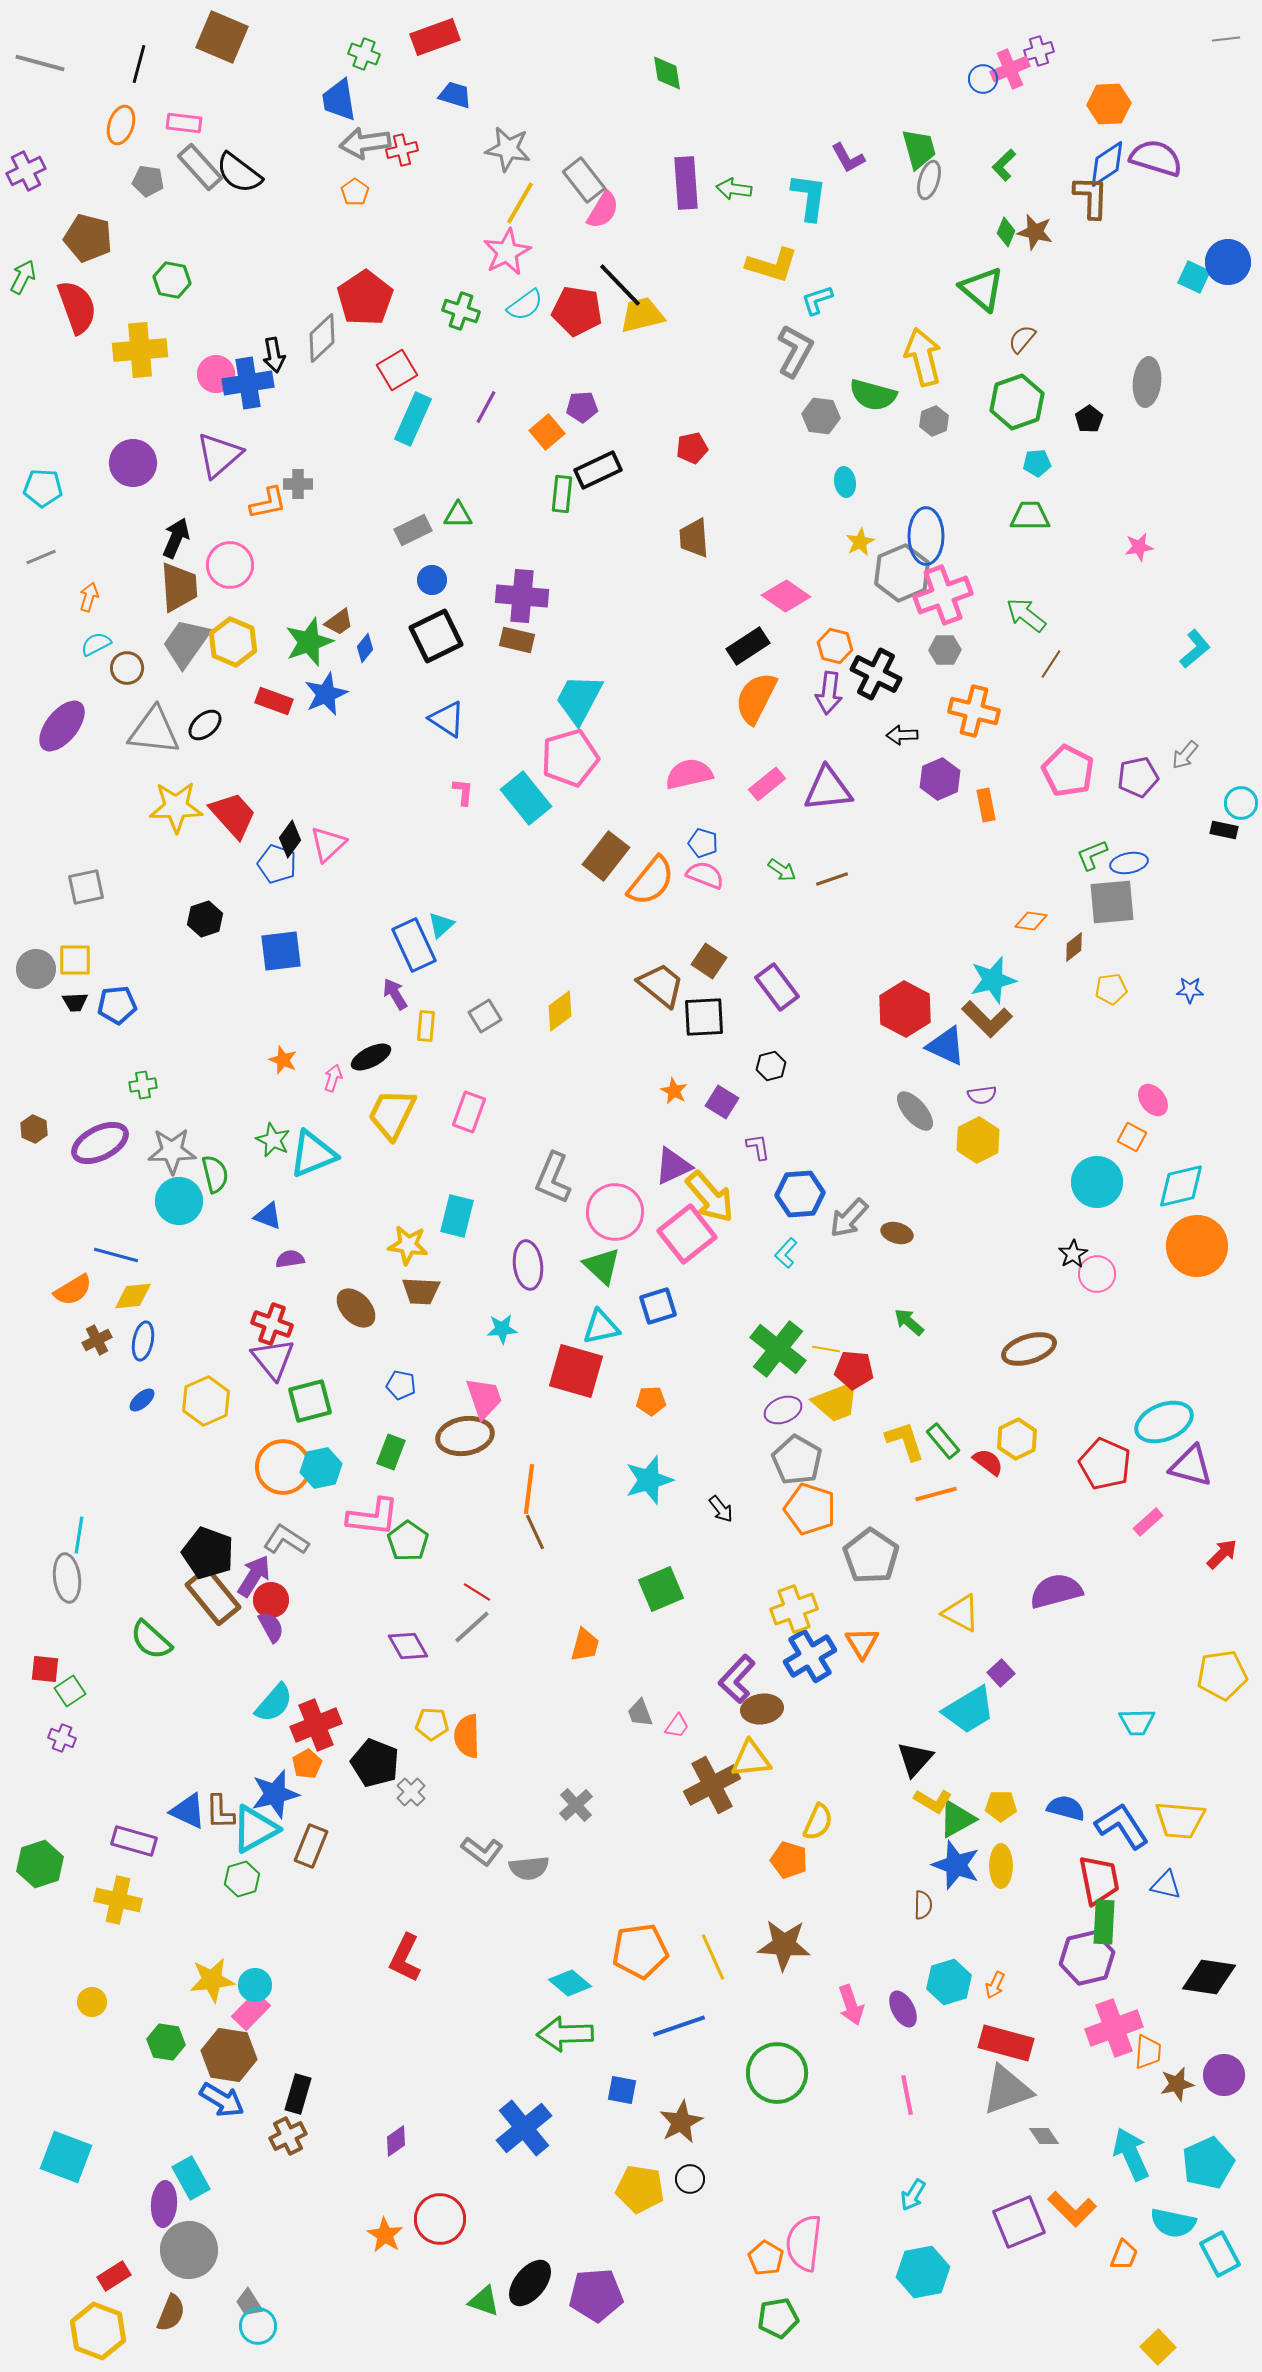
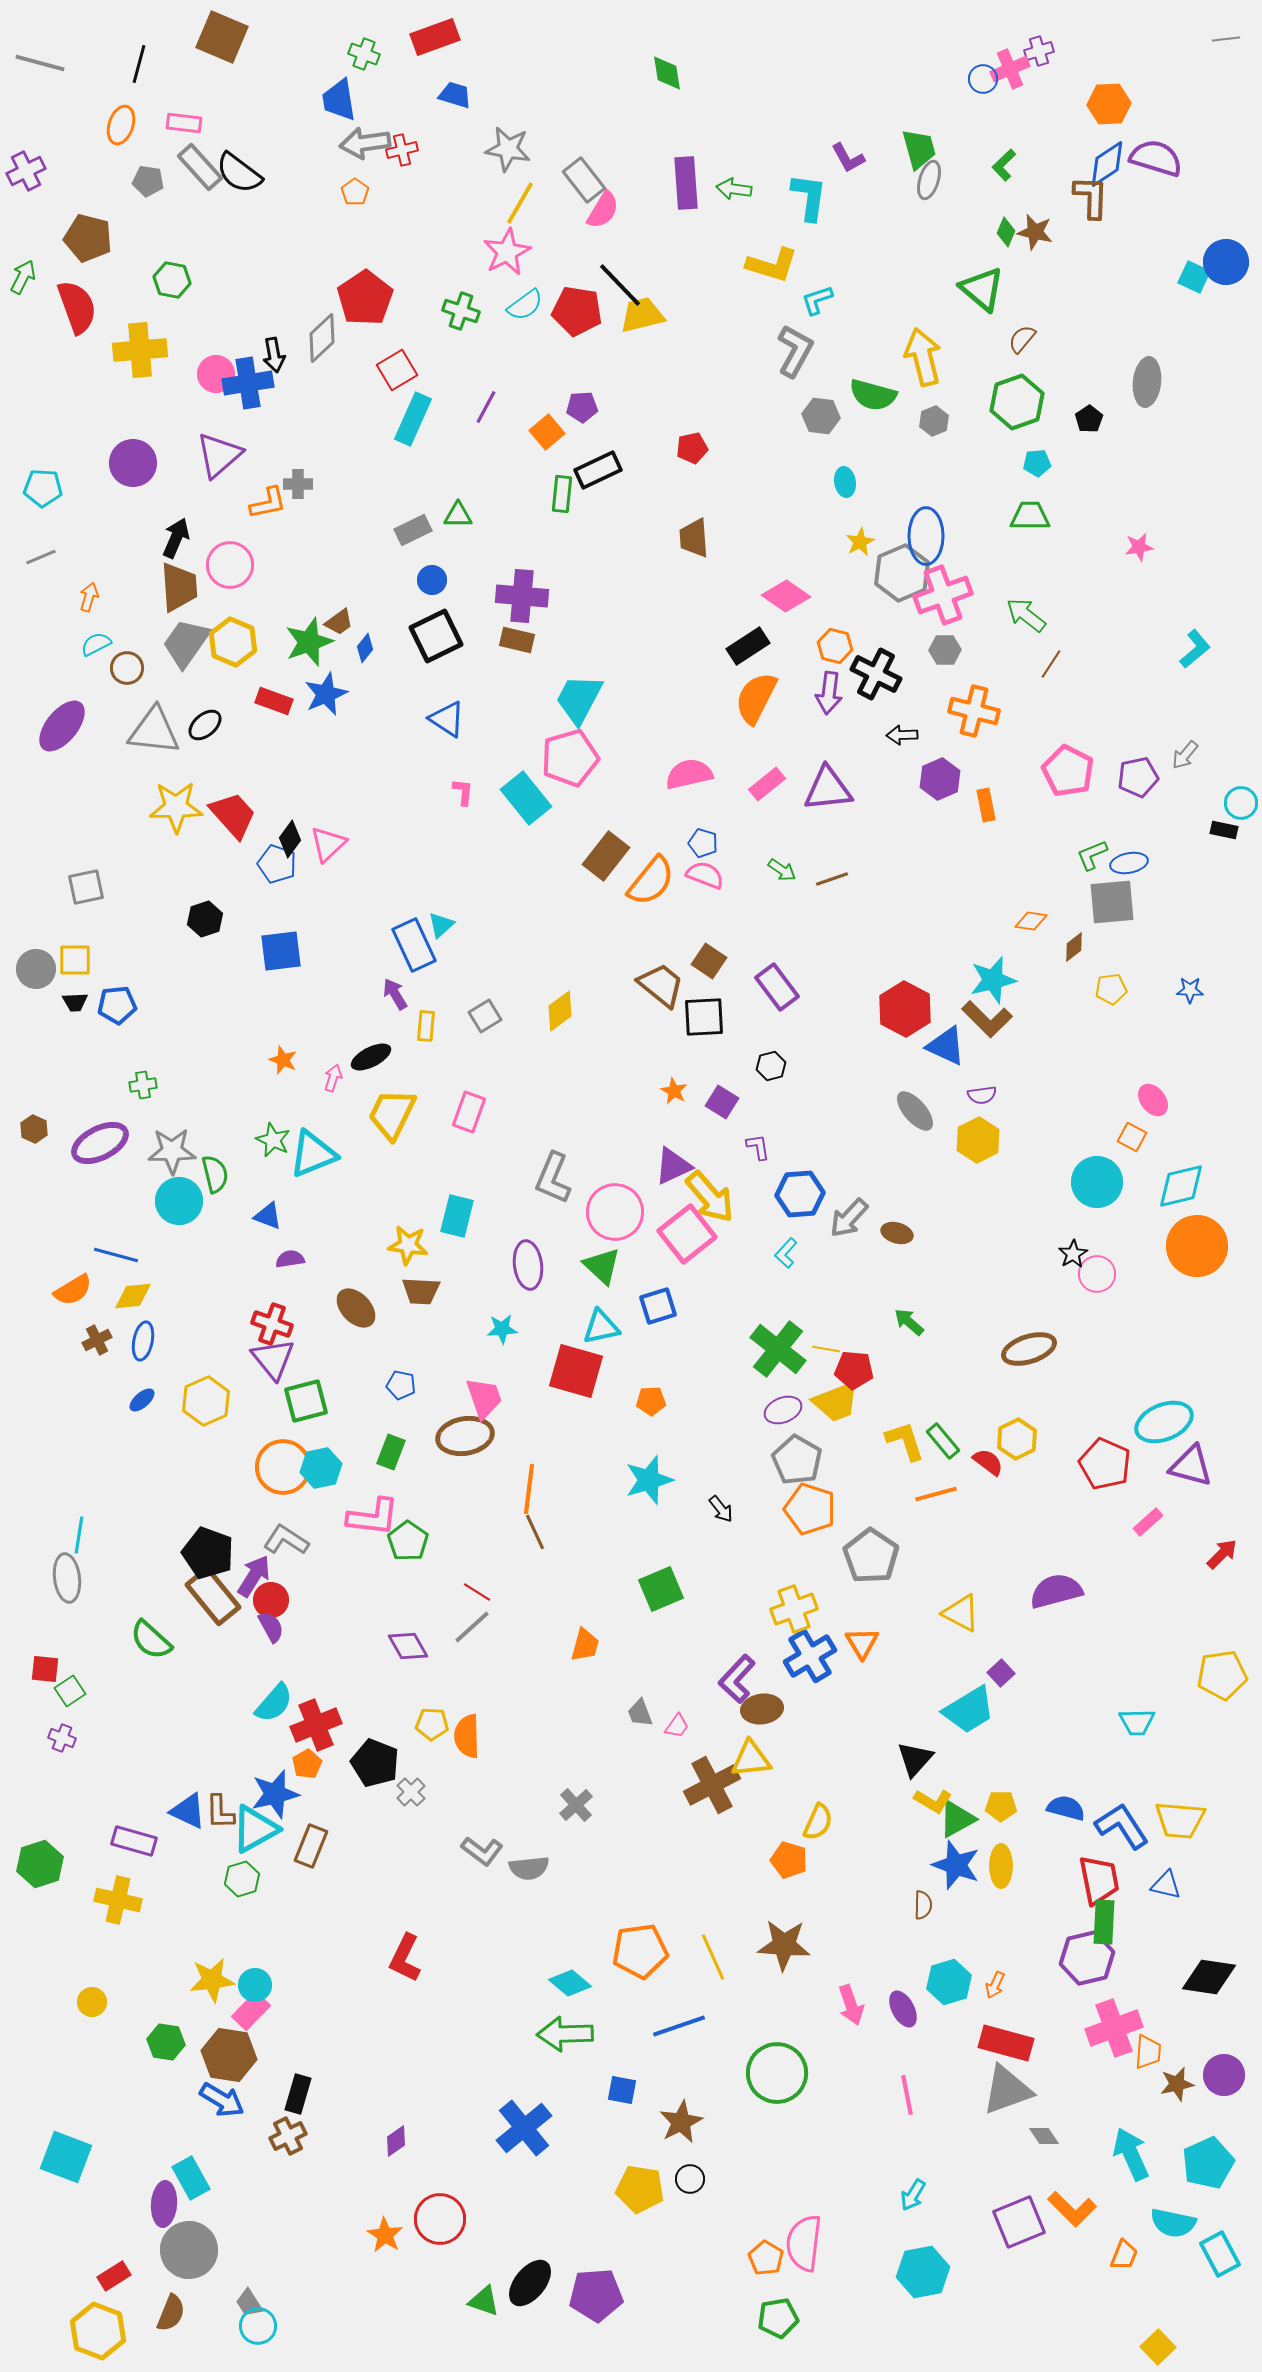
blue circle at (1228, 262): moved 2 px left
green square at (310, 1401): moved 4 px left
